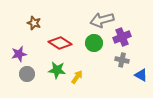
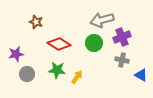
brown star: moved 2 px right, 1 px up
red diamond: moved 1 px left, 1 px down
purple star: moved 3 px left
